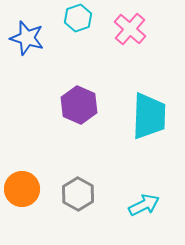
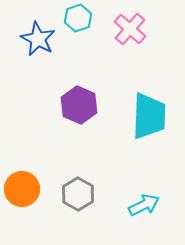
blue star: moved 11 px right, 1 px down; rotated 12 degrees clockwise
